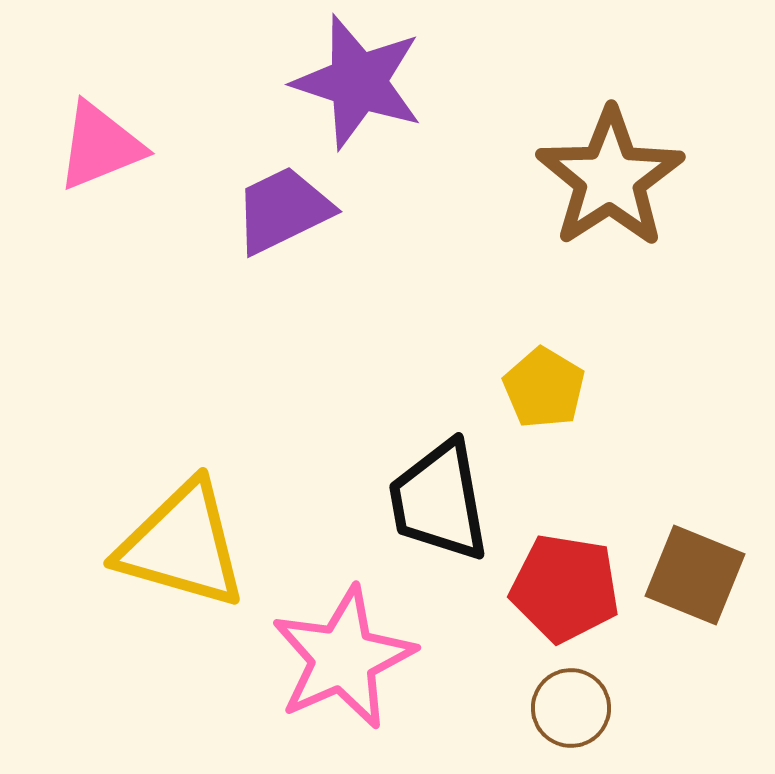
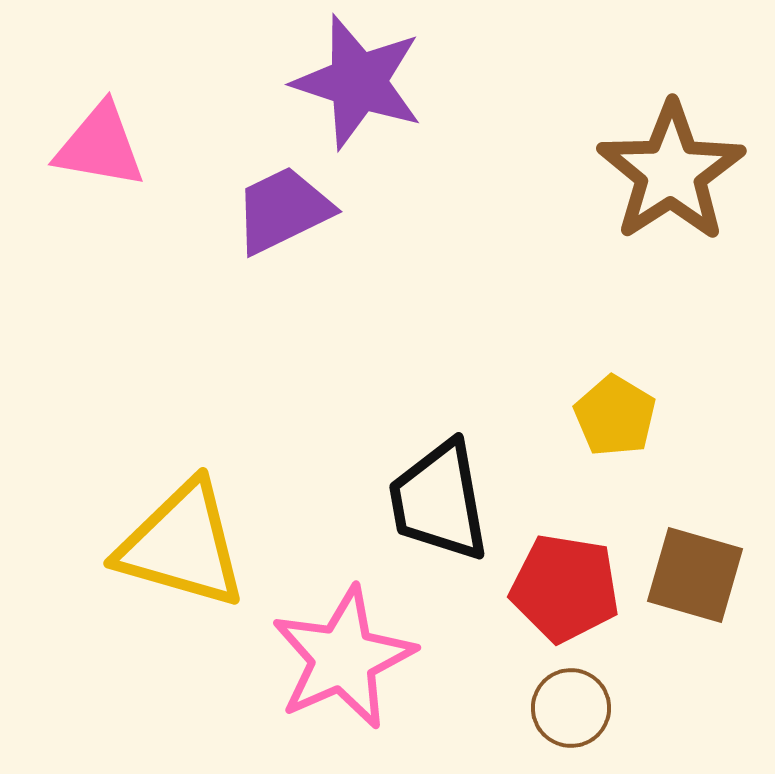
pink triangle: rotated 32 degrees clockwise
brown star: moved 61 px right, 6 px up
yellow pentagon: moved 71 px right, 28 px down
brown square: rotated 6 degrees counterclockwise
